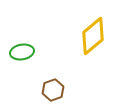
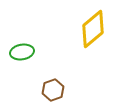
yellow diamond: moved 7 px up
